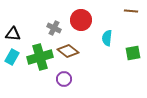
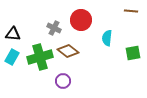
purple circle: moved 1 px left, 2 px down
